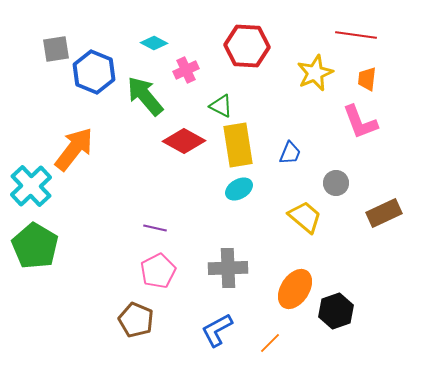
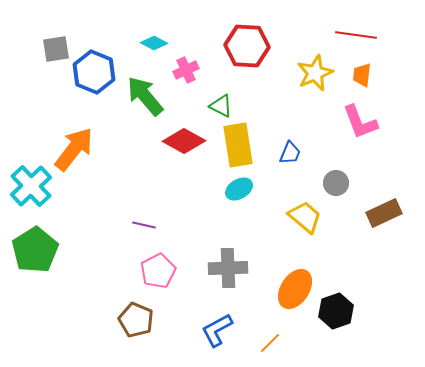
orange trapezoid: moved 5 px left, 4 px up
purple line: moved 11 px left, 3 px up
green pentagon: moved 4 px down; rotated 9 degrees clockwise
